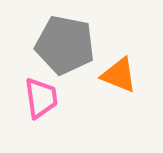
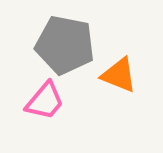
pink trapezoid: moved 4 px right, 3 px down; rotated 48 degrees clockwise
